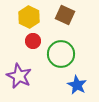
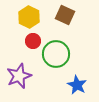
green circle: moved 5 px left
purple star: rotated 25 degrees clockwise
